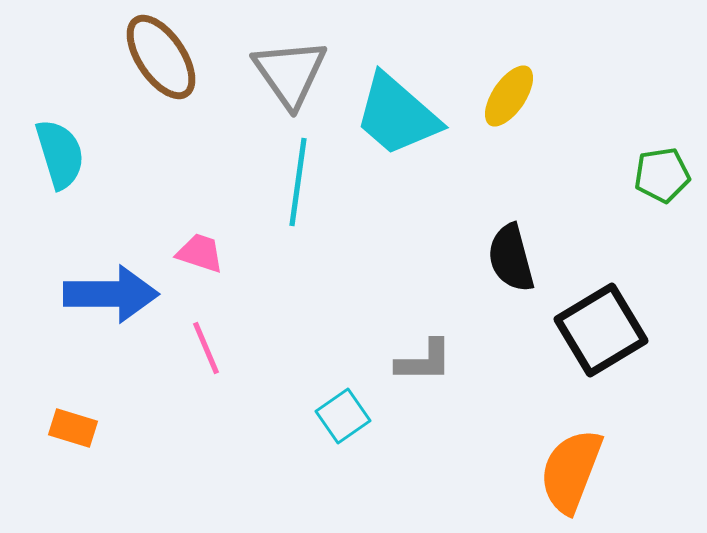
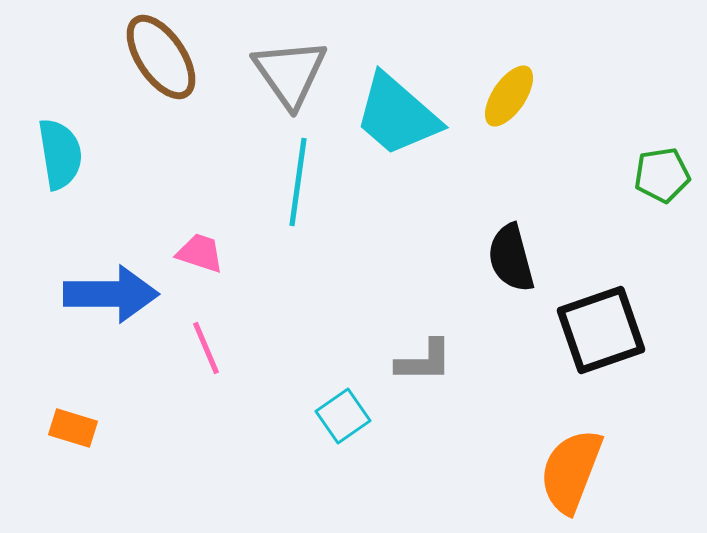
cyan semicircle: rotated 8 degrees clockwise
black square: rotated 12 degrees clockwise
